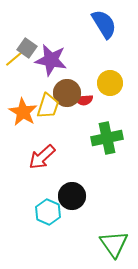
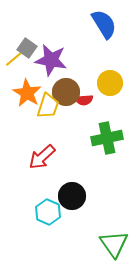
brown circle: moved 1 px left, 1 px up
orange star: moved 4 px right, 19 px up
